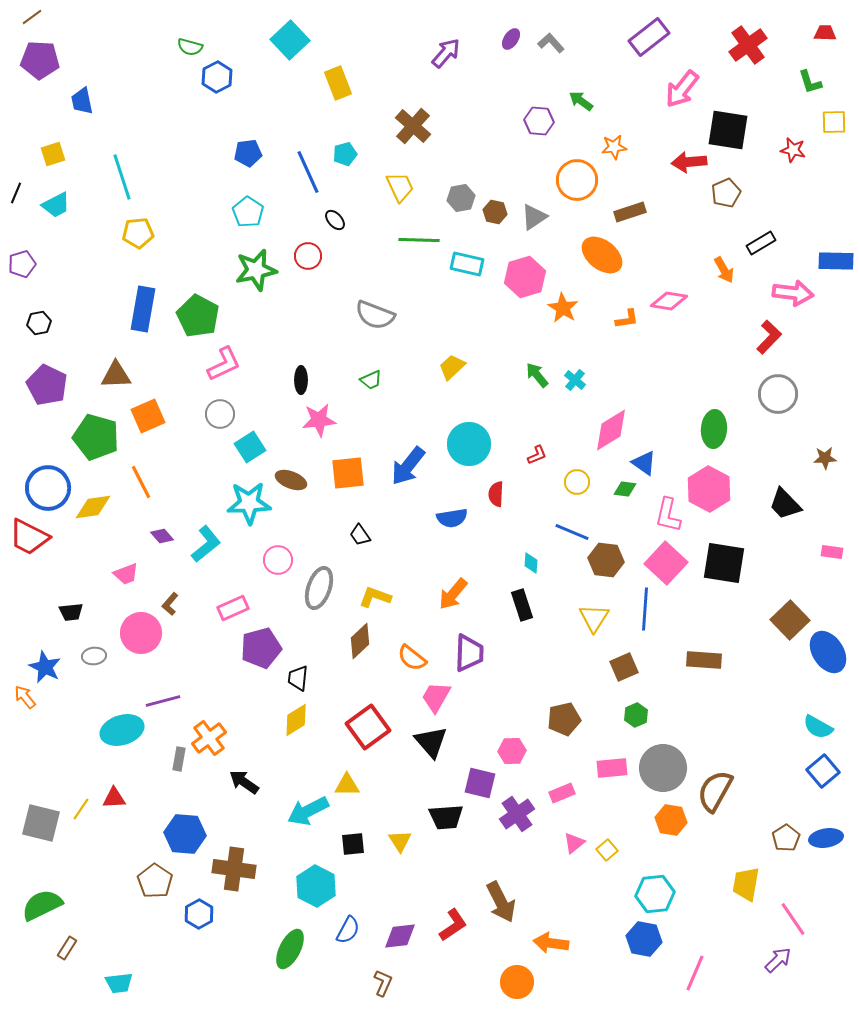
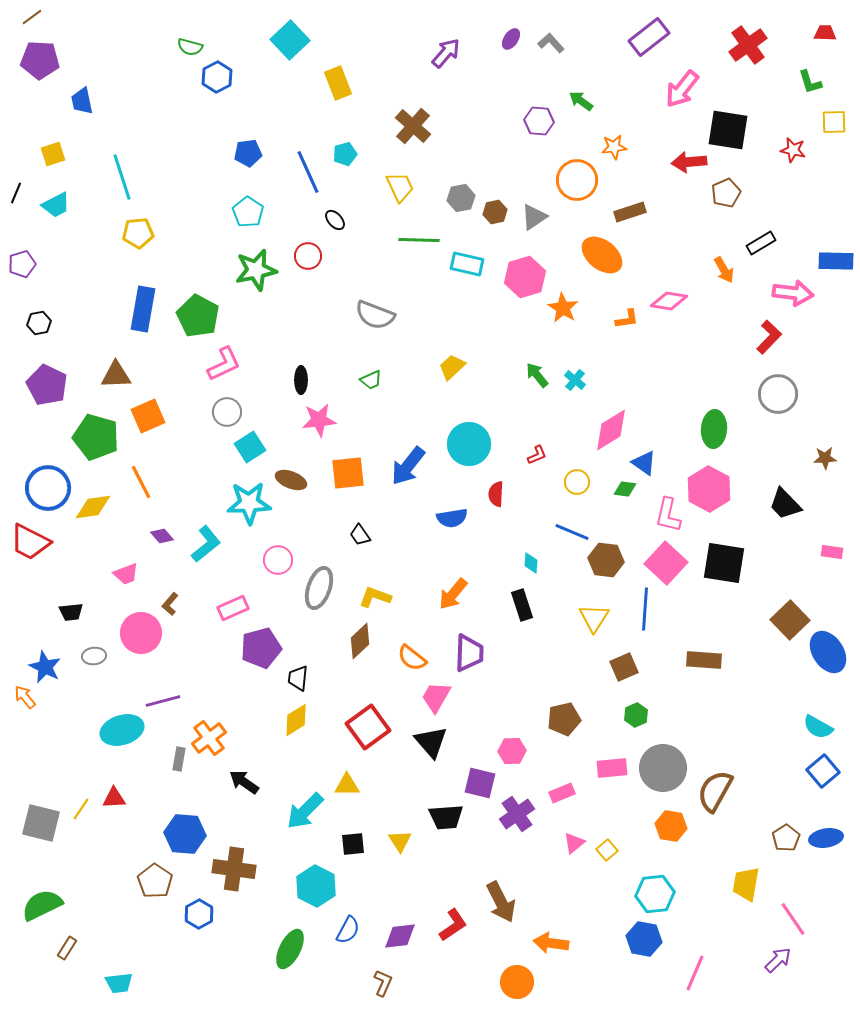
brown hexagon at (495, 212): rotated 25 degrees counterclockwise
gray circle at (220, 414): moved 7 px right, 2 px up
red trapezoid at (29, 537): moved 1 px right, 5 px down
cyan arrow at (308, 811): moved 3 px left; rotated 18 degrees counterclockwise
orange hexagon at (671, 820): moved 6 px down
